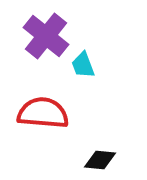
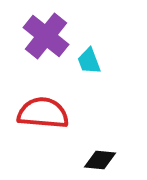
cyan trapezoid: moved 6 px right, 4 px up
